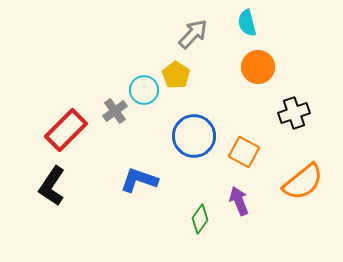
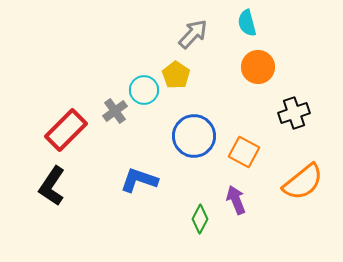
purple arrow: moved 3 px left, 1 px up
green diamond: rotated 8 degrees counterclockwise
